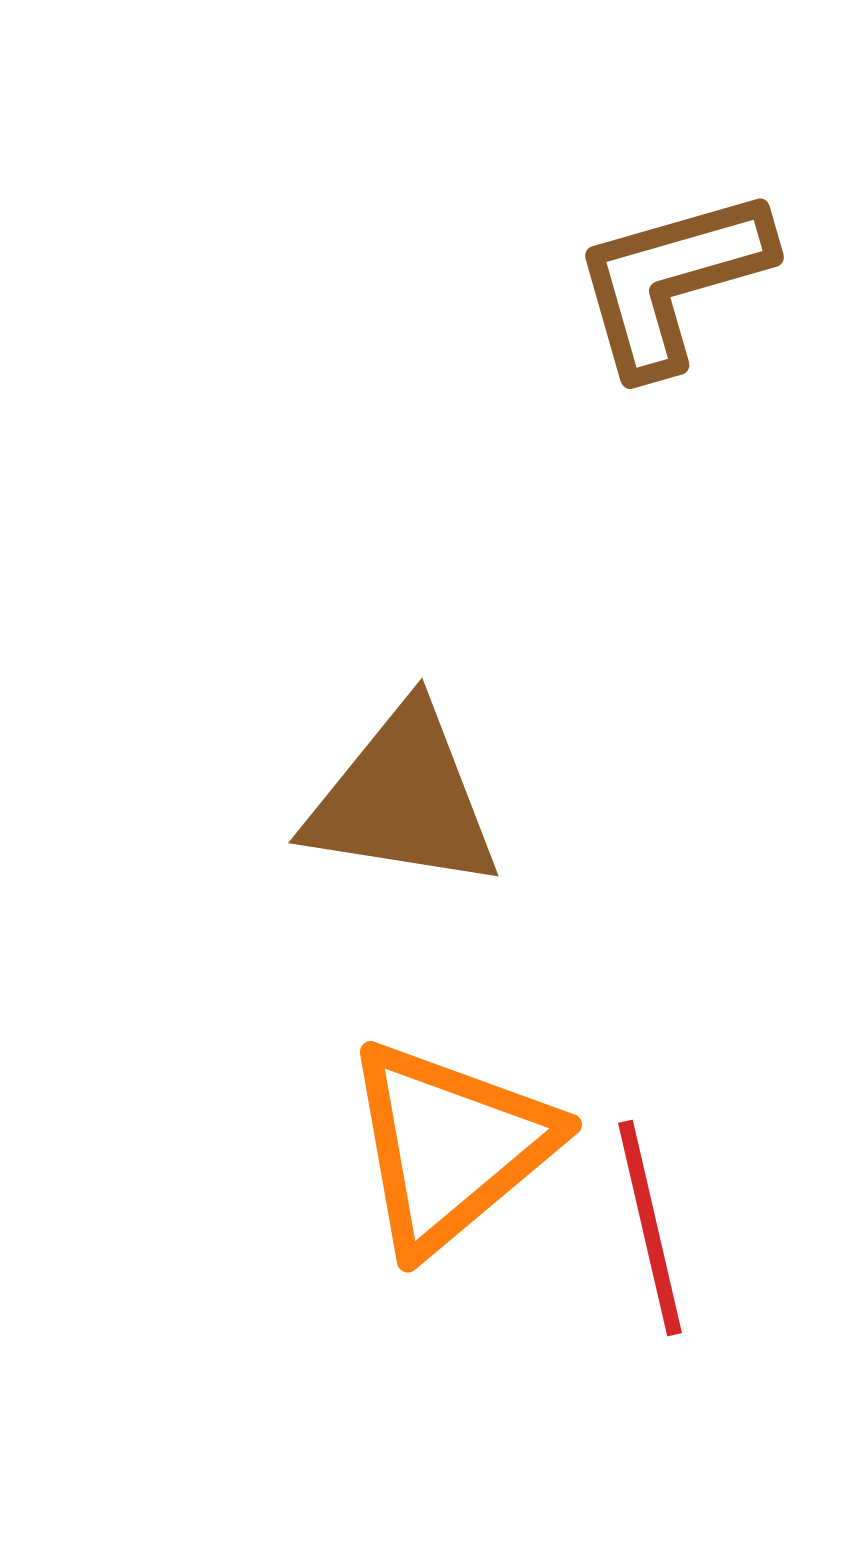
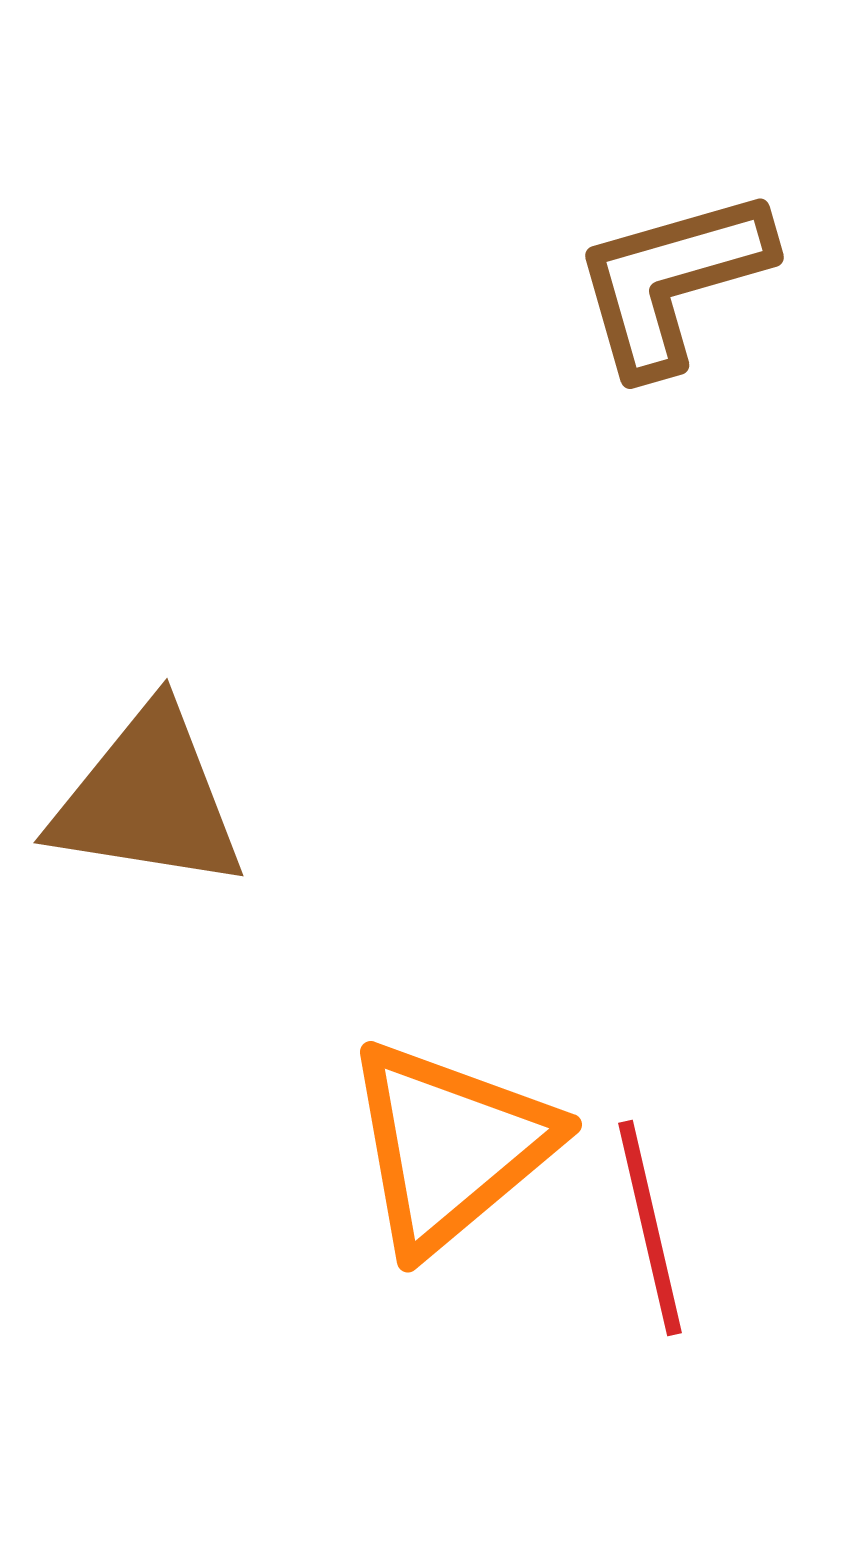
brown triangle: moved 255 px left
